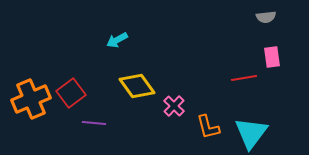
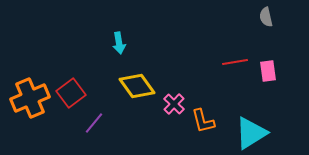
gray semicircle: rotated 84 degrees clockwise
cyan arrow: moved 2 px right, 3 px down; rotated 70 degrees counterclockwise
pink rectangle: moved 4 px left, 14 px down
red line: moved 9 px left, 16 px up
orange cross: moved 1 px left, 1 px up
pink cross: moved 2 px up
purple line: rotated 55 degrees counterclockwise
orange L-shape: moved 5 px left, 6 px up
cyan triangle: rotated 21 degrees clockwise
